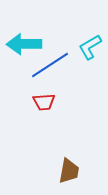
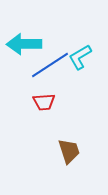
cyan L-shape: moved 10 px left, 10 px down
brown trapezoid: moved 20 px up; rotated 28 degrees counterclockwise
